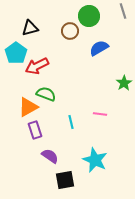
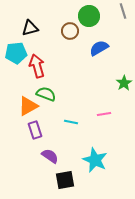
cyan pentagon: rotated 30 degrees clockwise
red arrow: rotated 100 degrees clockwise
orange triangle: moved 1 px up
pink line: moved 4 px right; rotated 16 degrees counterclockwise
cyan line: rotated 64 degrees counterclockwise
